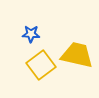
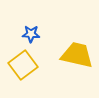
yellow square: moved 18 px left
